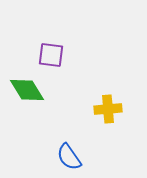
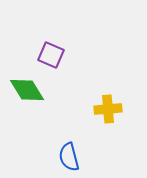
purple square: rotated 16 degrees clockwise
blue semicircle: rotated 20 degrees clockwise
